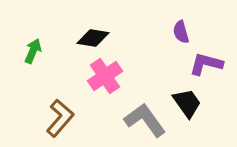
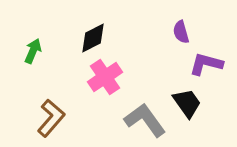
black diamond: rotated 36 degrees counterclockwise
pink cross: moved 1 px down
brown L-shape: moved 9 px left
